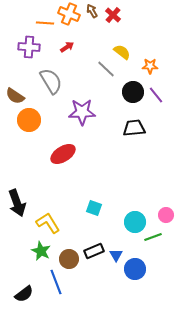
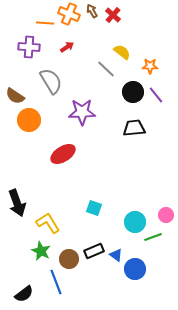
blue triangle: rotated 24 degrees counterclockwise
